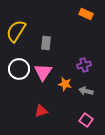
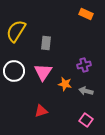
white circle: moved 5 px left, 2 px down
